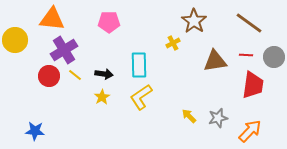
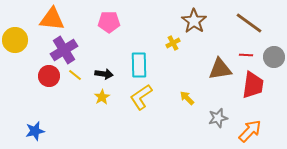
brown triangle: moved 5 px right, 8 px down
yellow arrow: moved 2 px left, 18 px up
blue star: rotated 18 degrees counterclockwise
